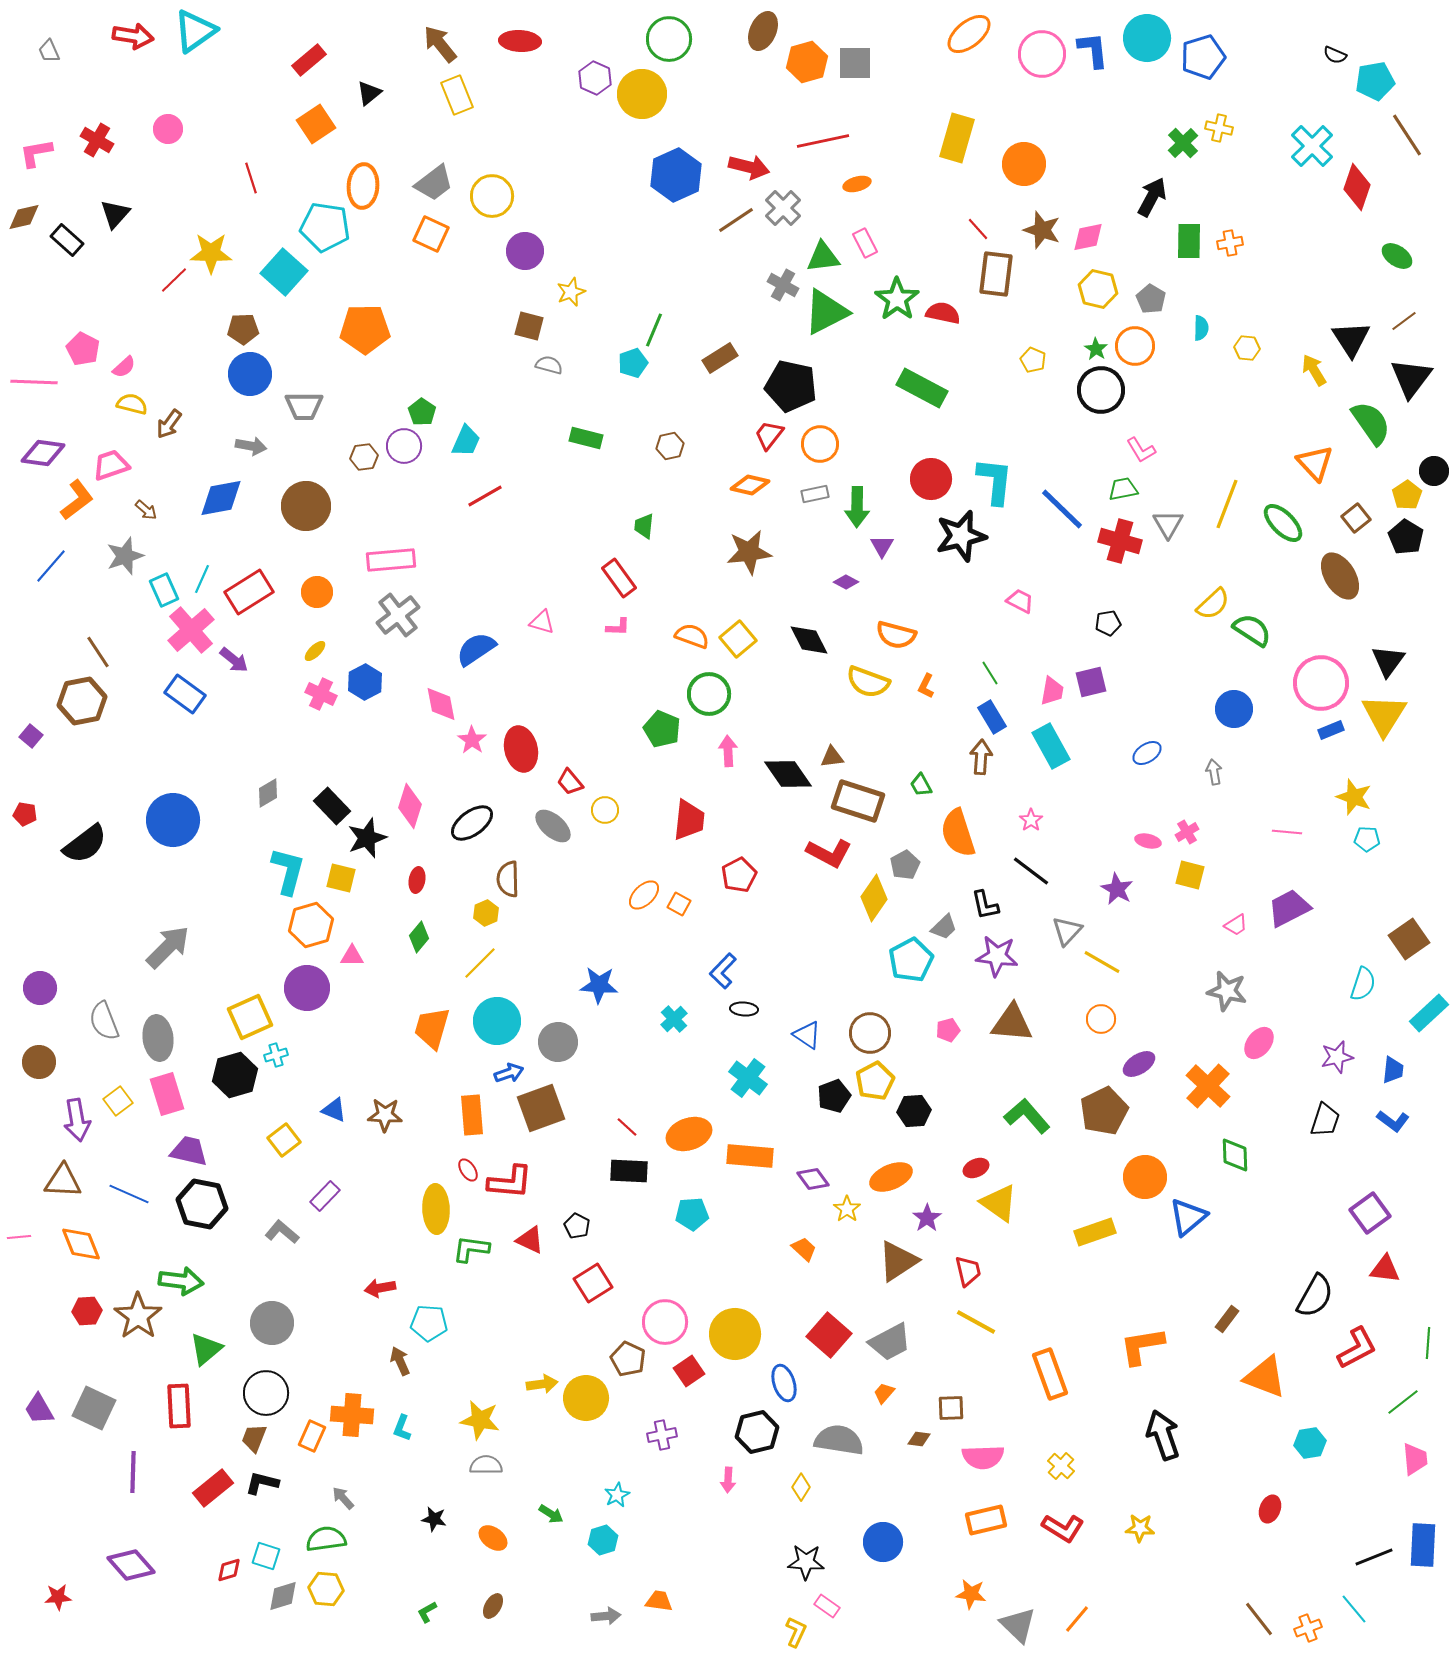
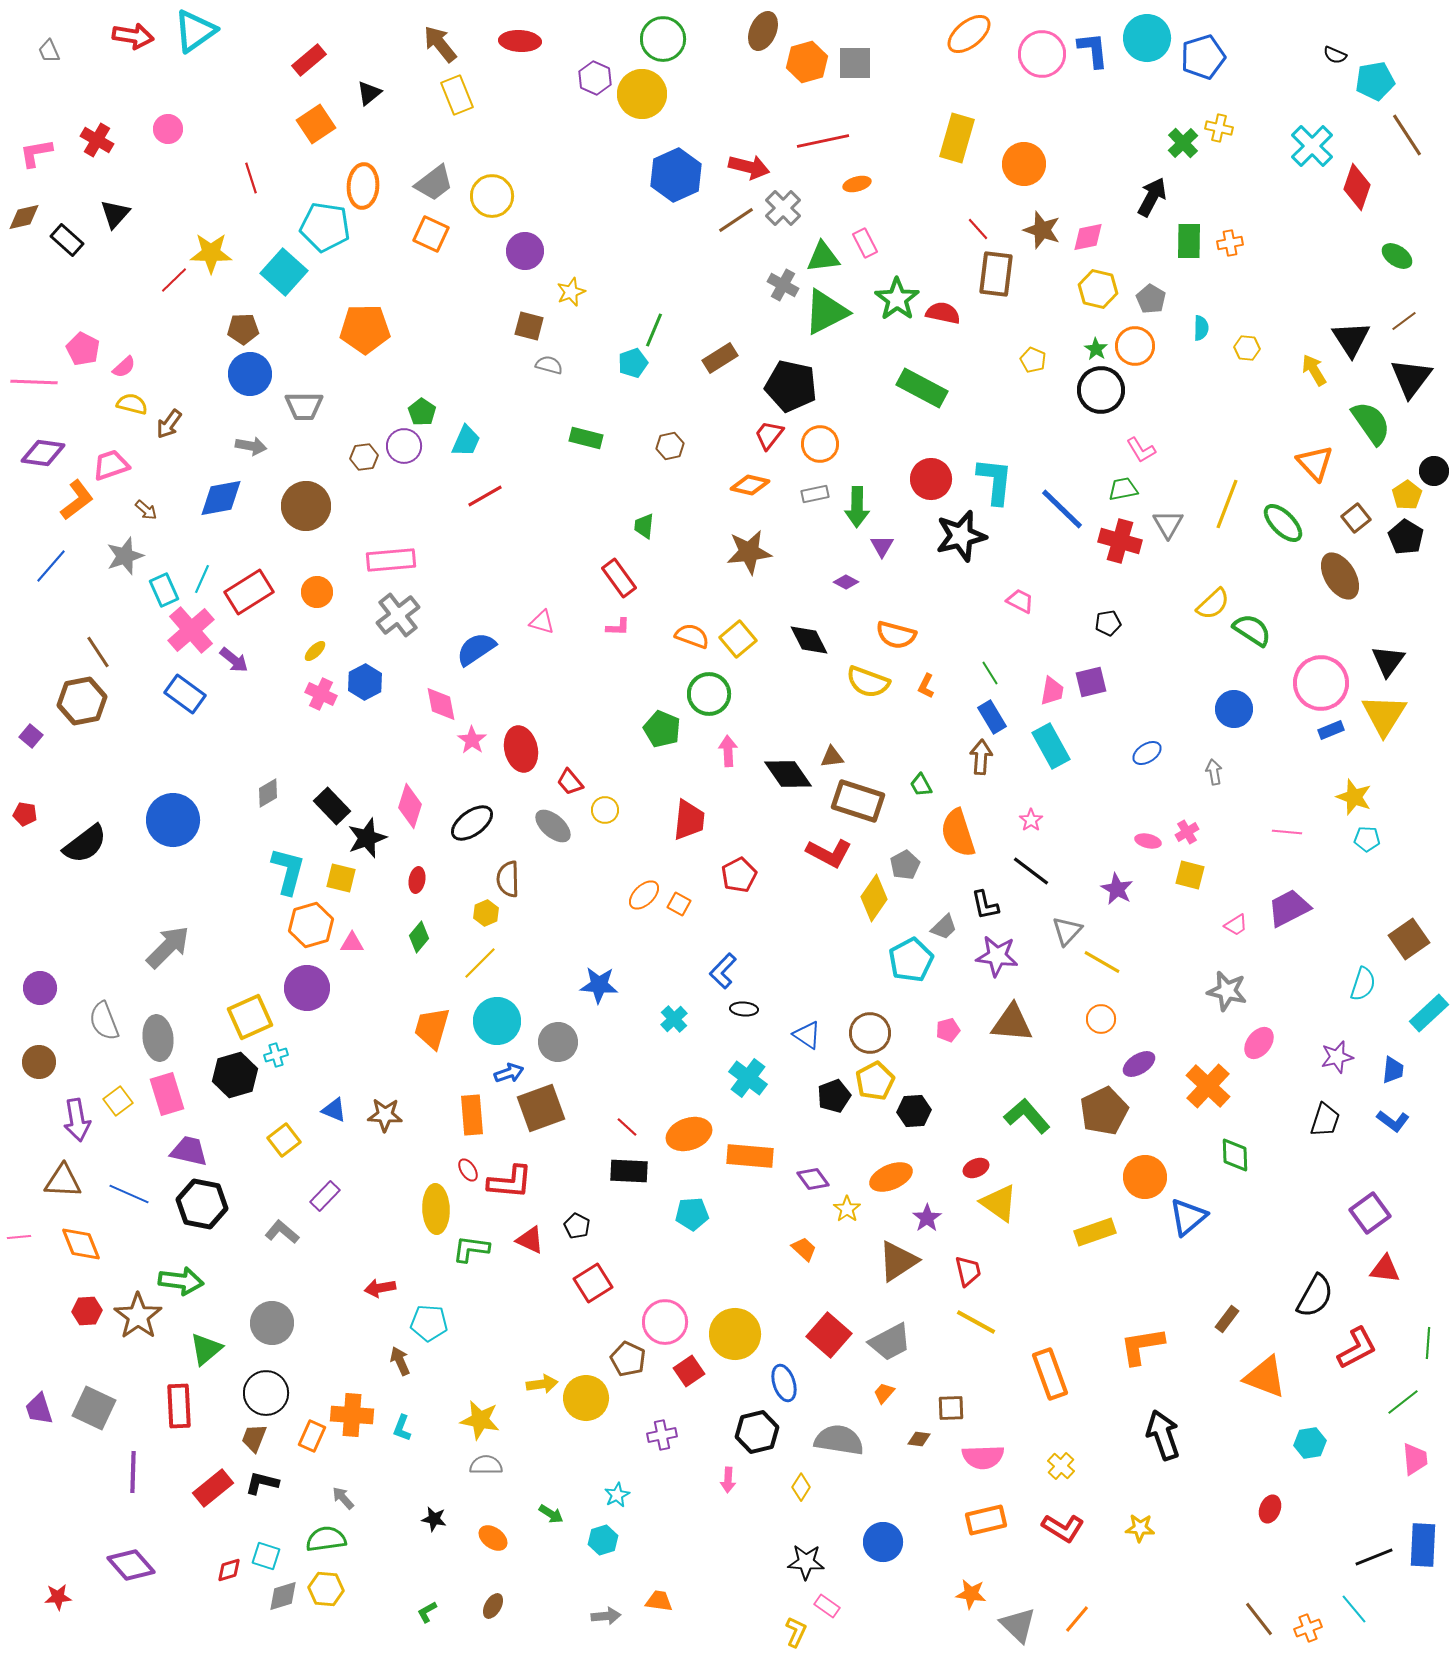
green circle at (669, 39): moved 6 px left
pink triangle at (352, 956): moved 13 px up
purple trapezoid at (39, 1409): rotated 12 degrees clockwise
